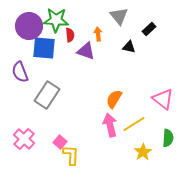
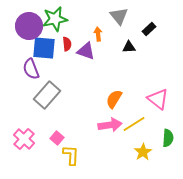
green star: moved 1 px left, 1 px up; rotated 15 degrees counterclockwise
red semicircle: moved 3 px left, 9 px down
black triangle: rotated 16 degrees counterclockwise
purple semicircle: moved 11 px right, 3 px up
gray rectangle: rotated 8 degrees clockwise
pink triangle: moved 5 px left
pink arrow: rotated 95 degrees clockwise
pink square: moved 3 px left, 4 px up
